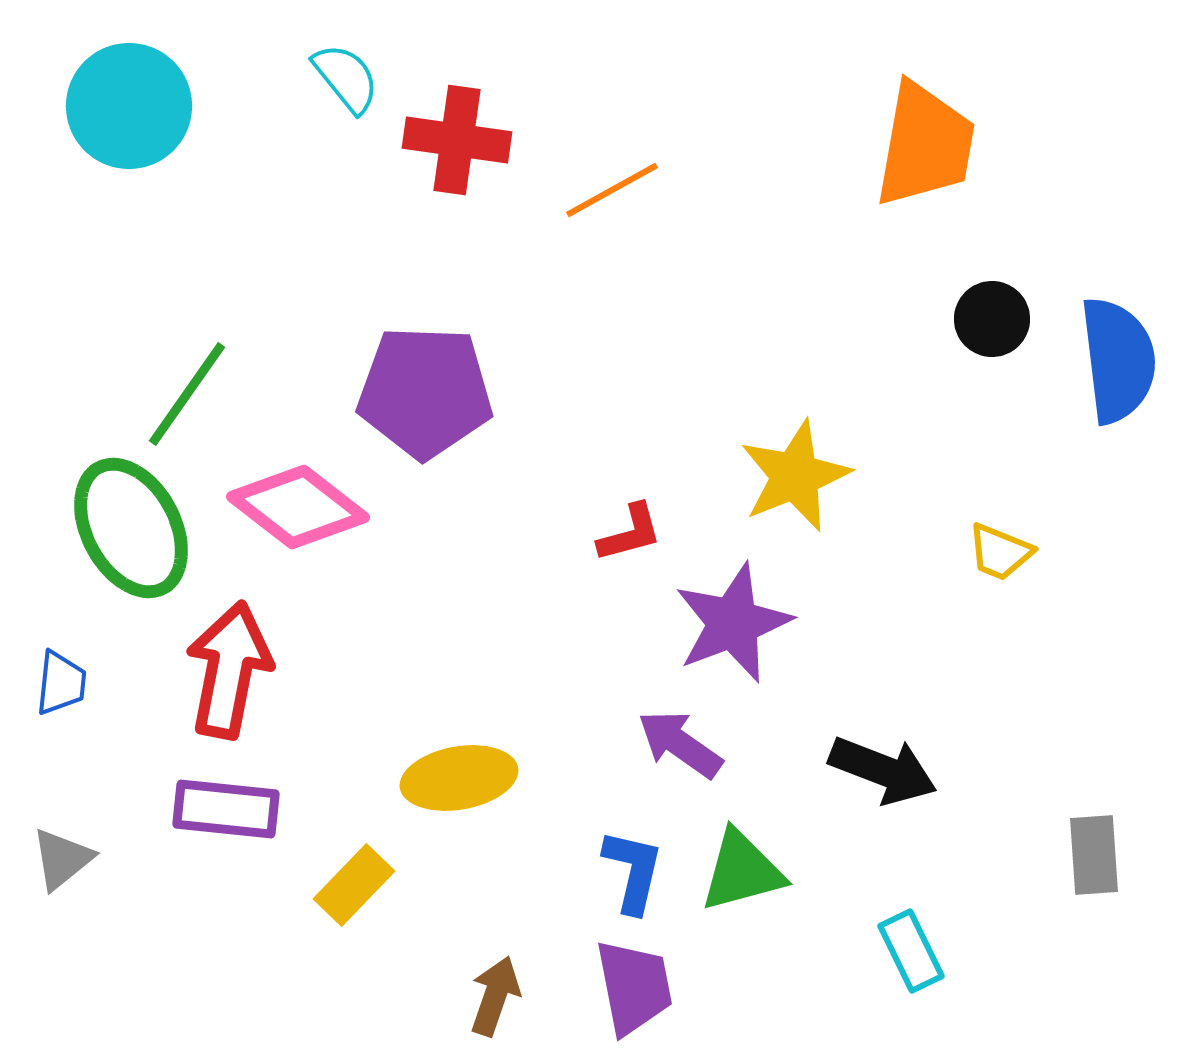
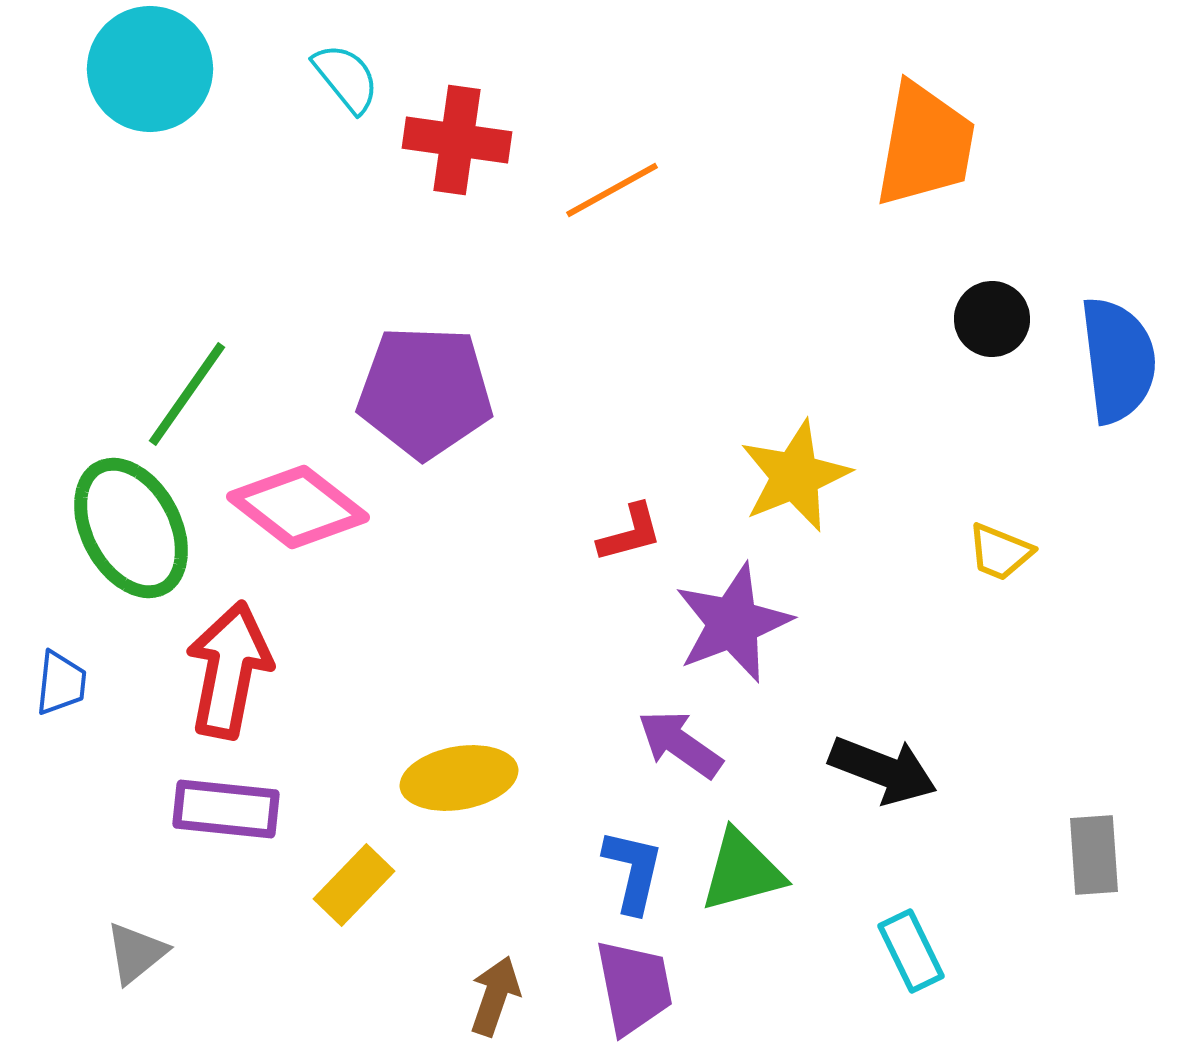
cyan circle: moved 21 px right, 37 px up
gray triangle: moved 74 px right, 94 px down
